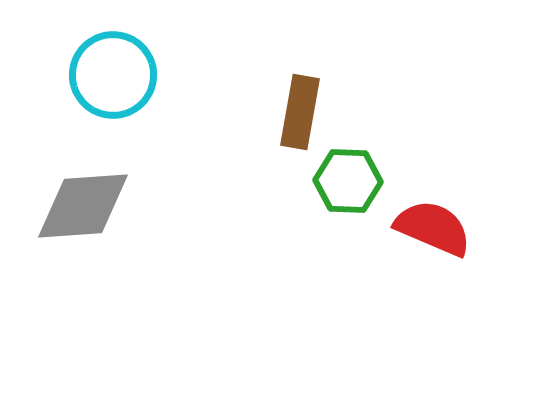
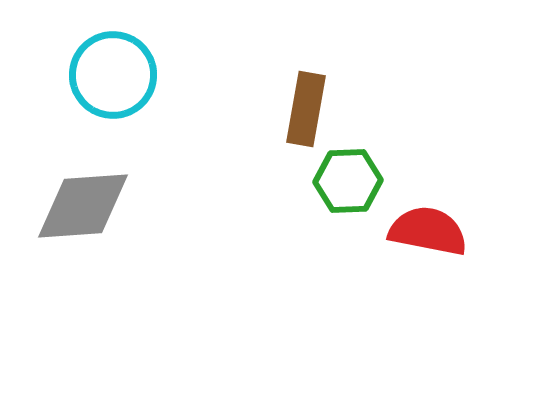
brown rectangle: moved 6 px right, 3 px up
green hexagon: rotated 4 degrees counterclockwise
red semicircle: moved 5 px left, 3 px down; rotated 12 degrees counterclockwise
